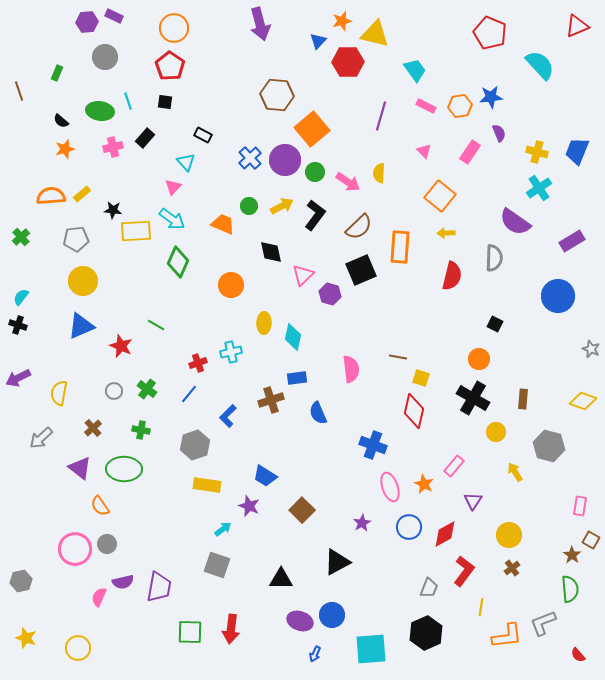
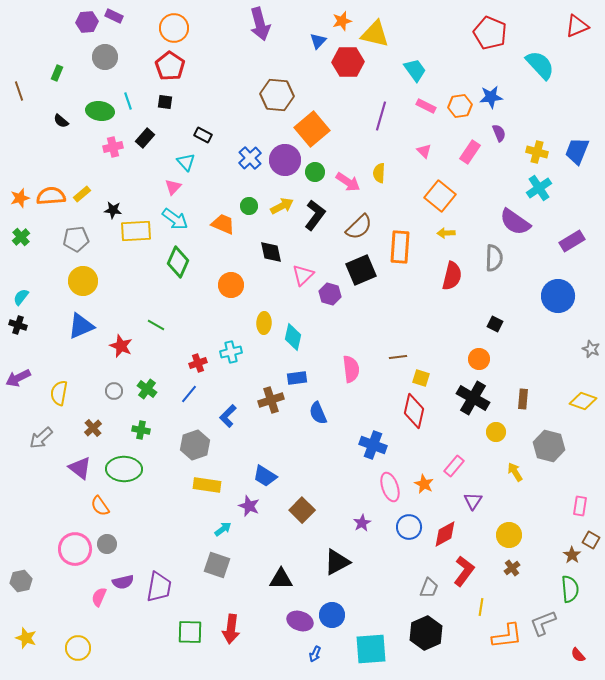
orange star at (65, 149): moved 45 px left, 49 px down
cyan arrow at (172, 219): moved 3 px right
brown line at (398, 357): rotated 18 degrees counterclockwise
